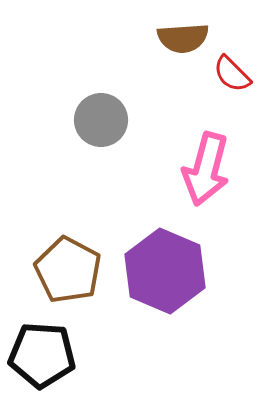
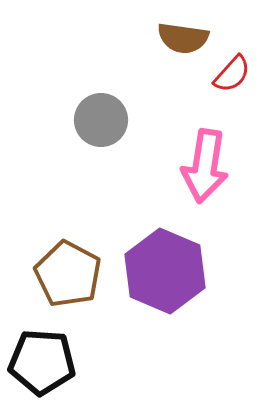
brown semicircle: rotated 12 degrees clockwise
red semicircle: rotated 93 degrees counterclockwise
pink arrow: moved 1 px left, 3 px up; rotated 6 degrees counterclockwise
brown pentagon: moved 4 px down
black pentagon: moved 7 px down
